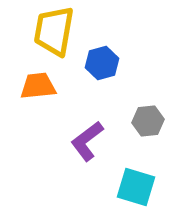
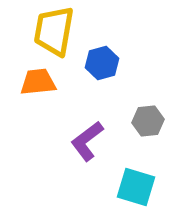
orange trapezoid: moved 4 px up
